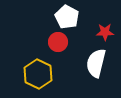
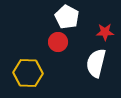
yellow hexagon: moved 10 px left, 1 px up; rotated 24 degrees counterclockwise
